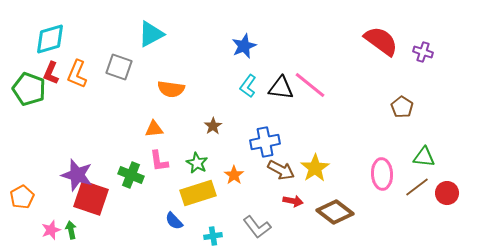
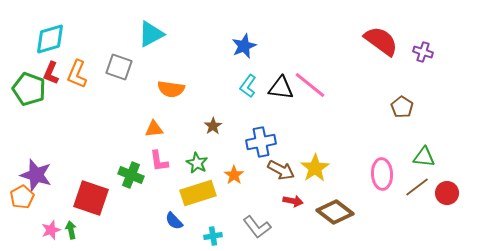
blue cross: moved 4 px left
purple star: moved 41 px left
